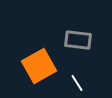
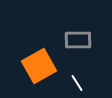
gray rectangle: rotated 8 degrees counterclockwise
